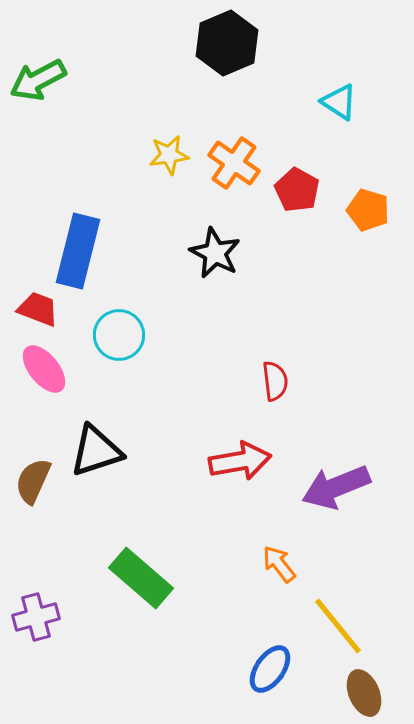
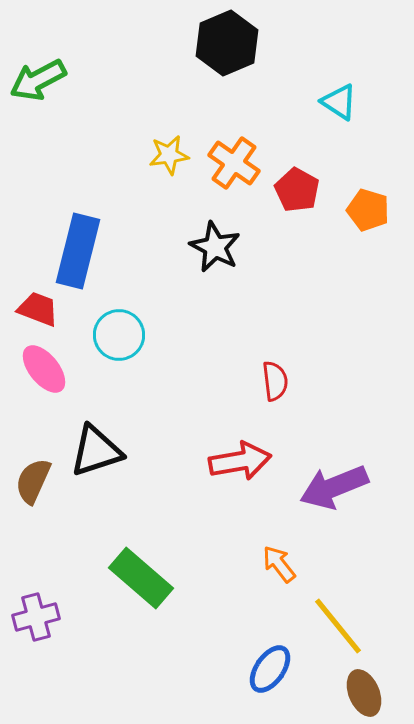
black star: moved 6 px up
purple arrow: moved 2 px left
